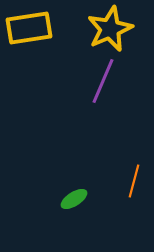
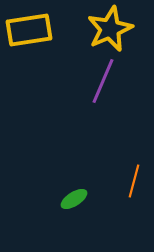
yellow rectangle: moved 2 px down
